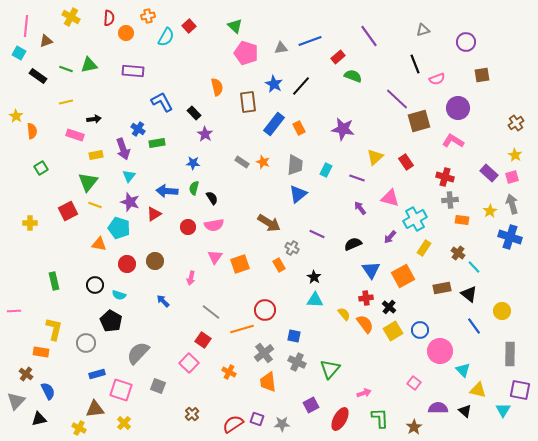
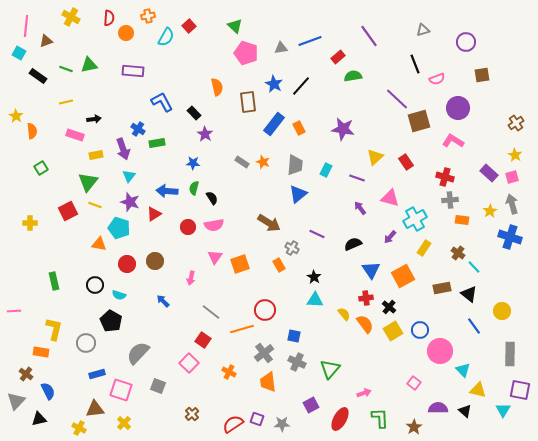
green semicircle at (353, 76): rotated 30 degrees counterclockwise
